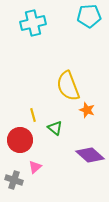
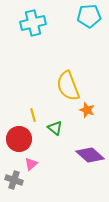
red circle: moved 1 px left, 1 px up
pink triangle: moved 4 px left, 3 px up
